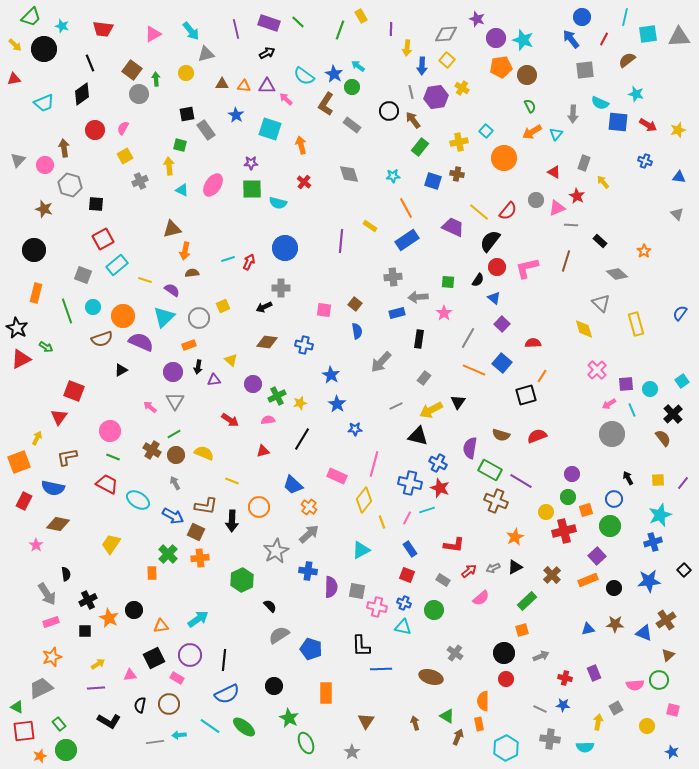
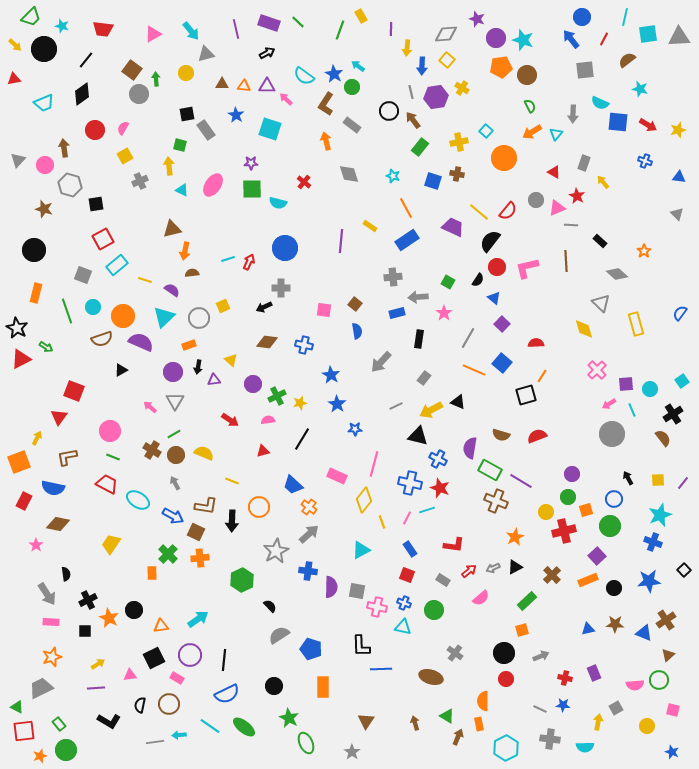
black line at (90, 63): moved 4 px left, 3 px up; rotated 60 degrees clockwise
cyan star at (636, 94): moved 4 px right, 5 px up
orange arrow at (301, 145): moved 25 px right, 4 px up
cyan star at (393, 176): rotated 24 degrees clockwise
black square at (96, 204): rotated 14 degrees counterclockwise
brown line at (566, 261): rotated 20 degrees counterclockwise
green square at (448, 282): rotated 24 degrees clockwise
red semicircle at (533, 343): moved 3 px right
black triangle at (458, 402): rotated 42 degrees counterclockwise
black cross at (673, 414): rotated 12 degrees clockwise
blue cross at (438, 463): moved 4 px up
blue cross at (653, 542): rotated 36 degrees clockwise
pink rectangle at (51, 622): rotated 21 degrees clockwise
orange rectangle at (326, 693): moved 3 px left, 6 px up
